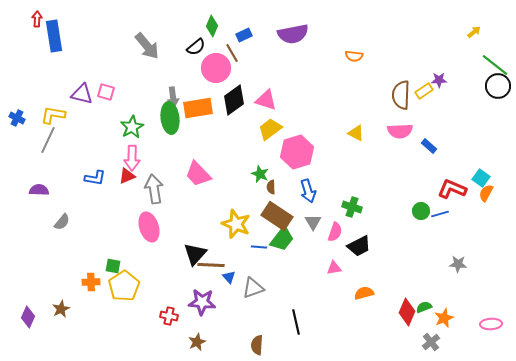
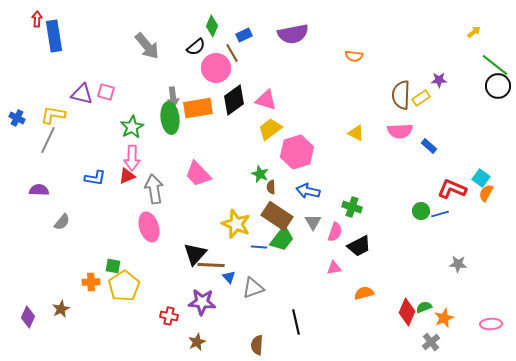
yellow rectangle at (424, 91): moved 3 px left, 7 px down
blue arrow at (308, 191): rotated 120 degrees clockwise
